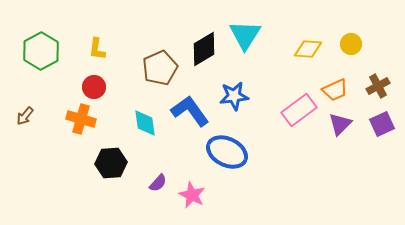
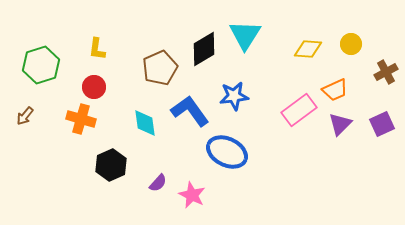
green hexagon: moved 14 px down; rotated 12 degrees clockwise
brown cross: moved 8 px right, 14 px up
black hexagon: moved 2 px down; rotated 20 degrees counterclockwise
